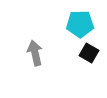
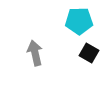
cyan pentagon: moved 1 px left, 3 px up
